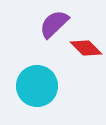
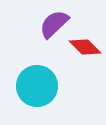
red diamond: moved 1 px left, 1 px up
